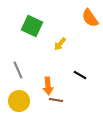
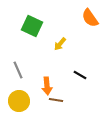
orange arrow: moved 1 px left
